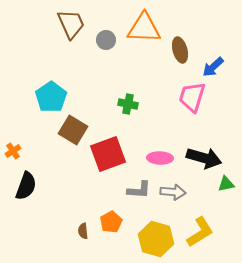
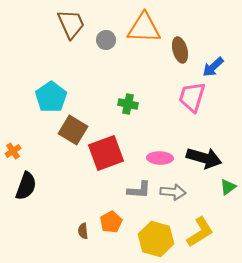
red square: moved 2 px left, 1 px up
green triangle: moved 2 px right, 3 px down; rotated 24 degrees counterclockwise
